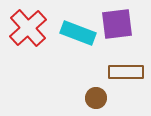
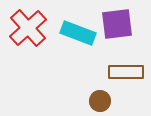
brown circle: moved 4 px right, 3 px down
